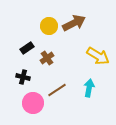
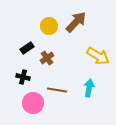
brown arrow: moved 2 px right, 1 px up; rotated 20 degrees counterclockwise
brown line: rotated 42 degrees clockwise
